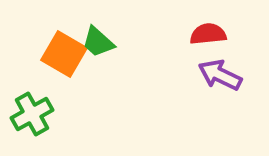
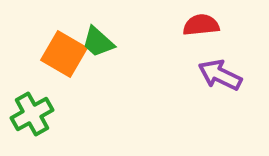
red semicircle: moved 7 px left, 9 px up
